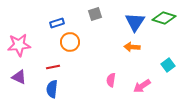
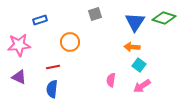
blue rectangle: moved 17 px left, 3 px up
cyan square: moved 29 px left; rotated 16 degrees counterclockwise
